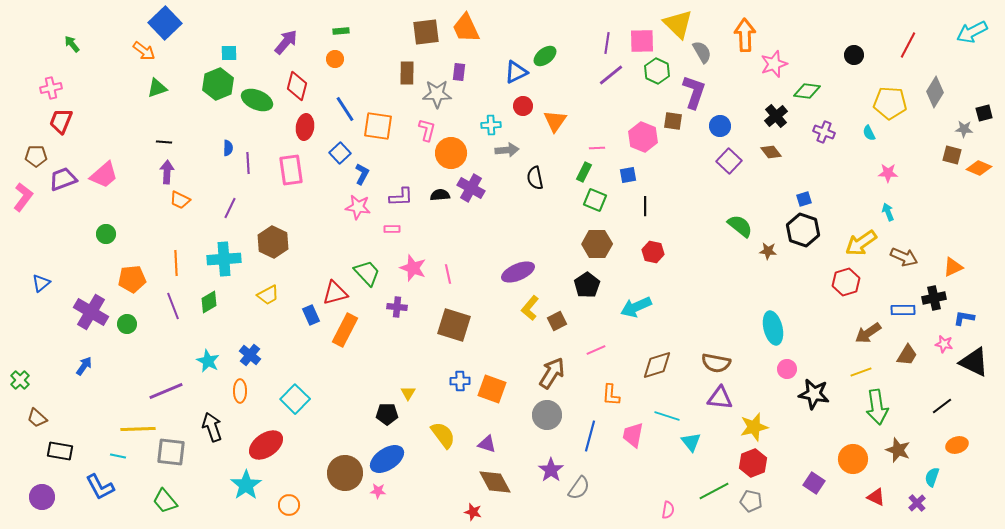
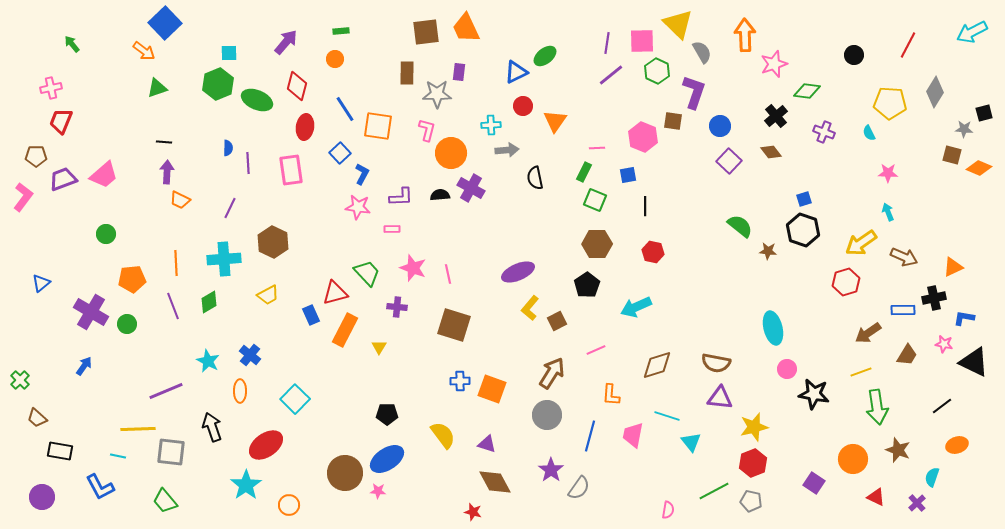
yellow triangle at (408, 393): moved 29 px left, 46 px up
